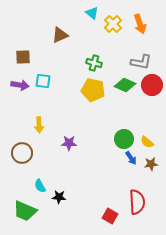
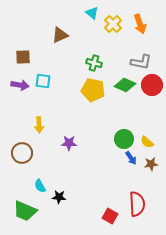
red semicircle: moved 2 px down
